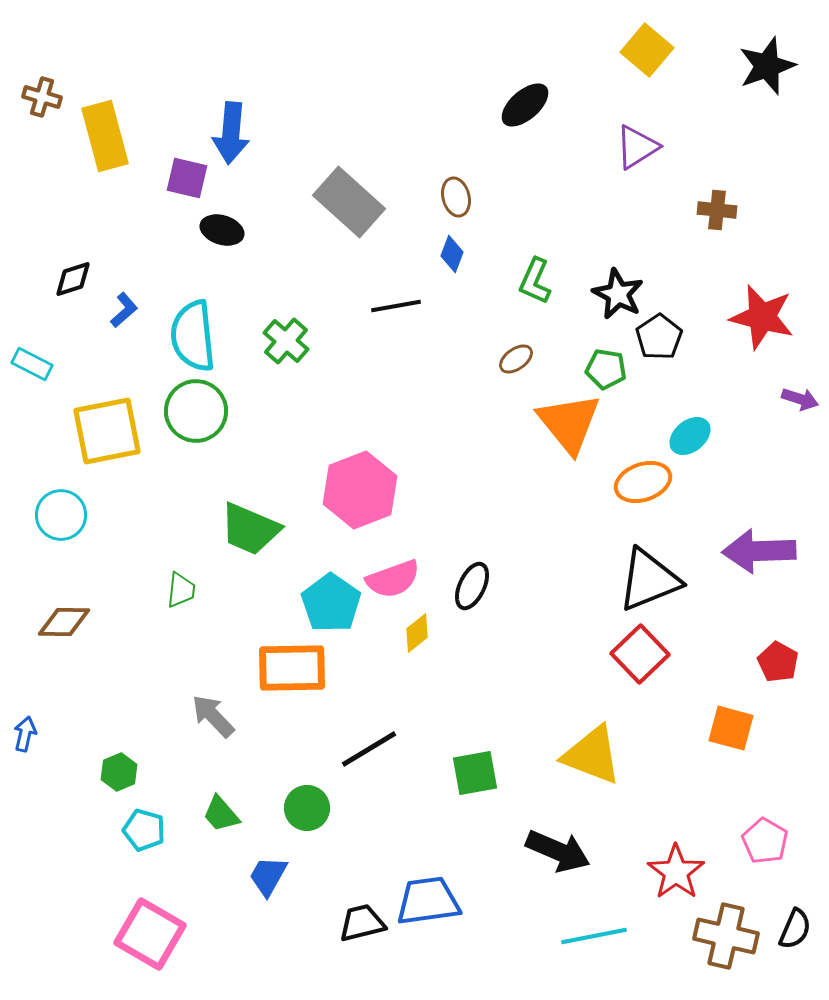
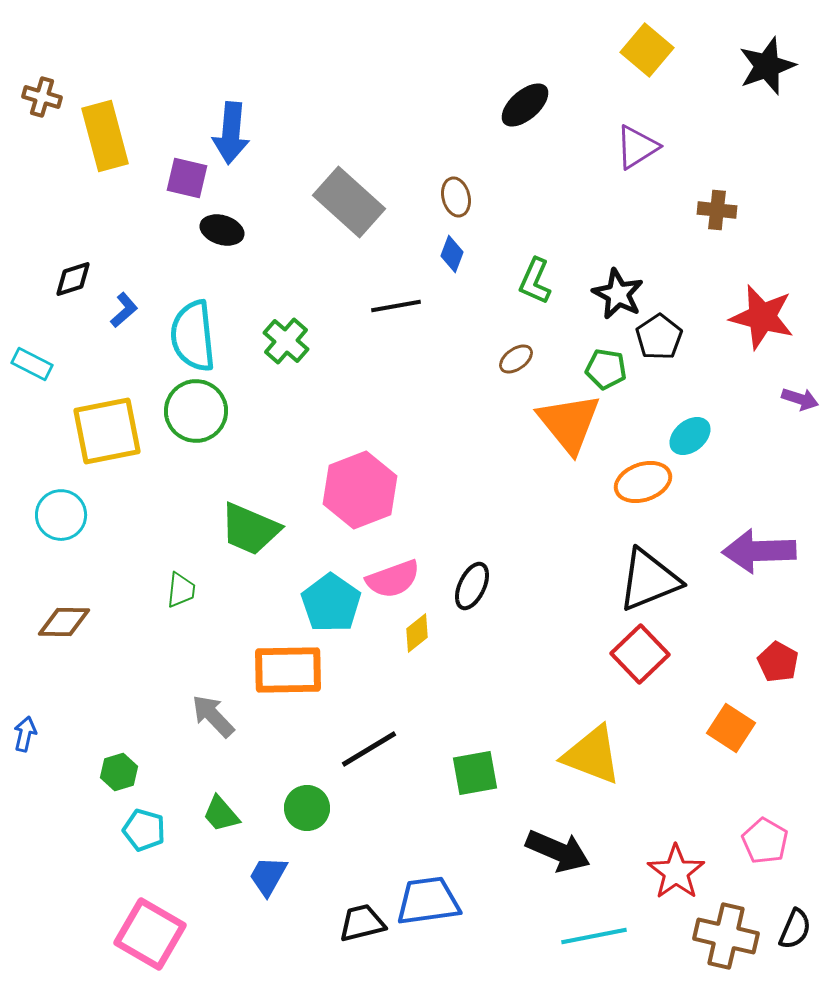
orange rectangle at (292, 668): moved 4 px left, 2 px down
orange square at (731, 728): rotated 18 degrees clockwise
green hexagon at (119, 772): rotated 6 degrees clockwise
